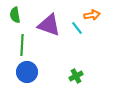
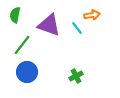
green semicircle: rotated 21 degrees clockwise
green line: rotated 35 degrees clockwise
